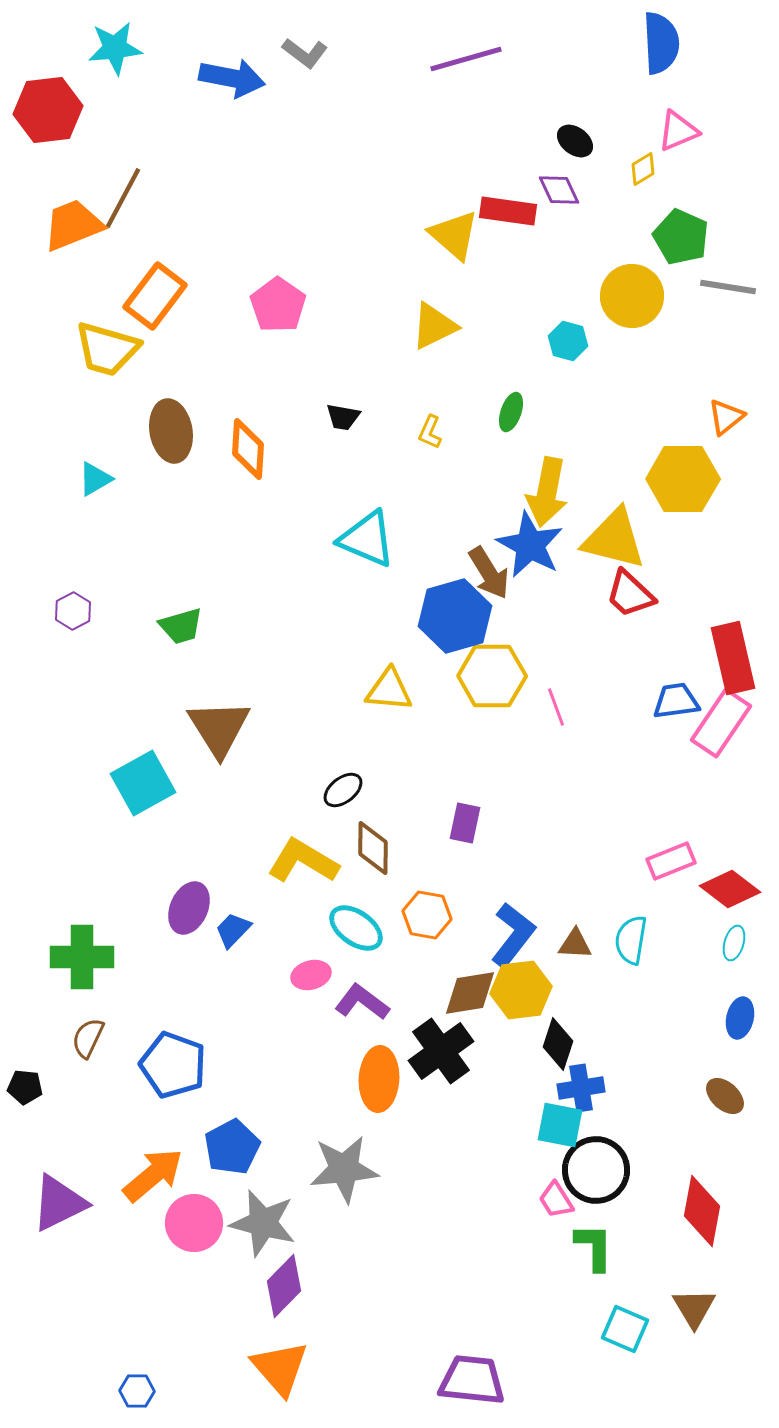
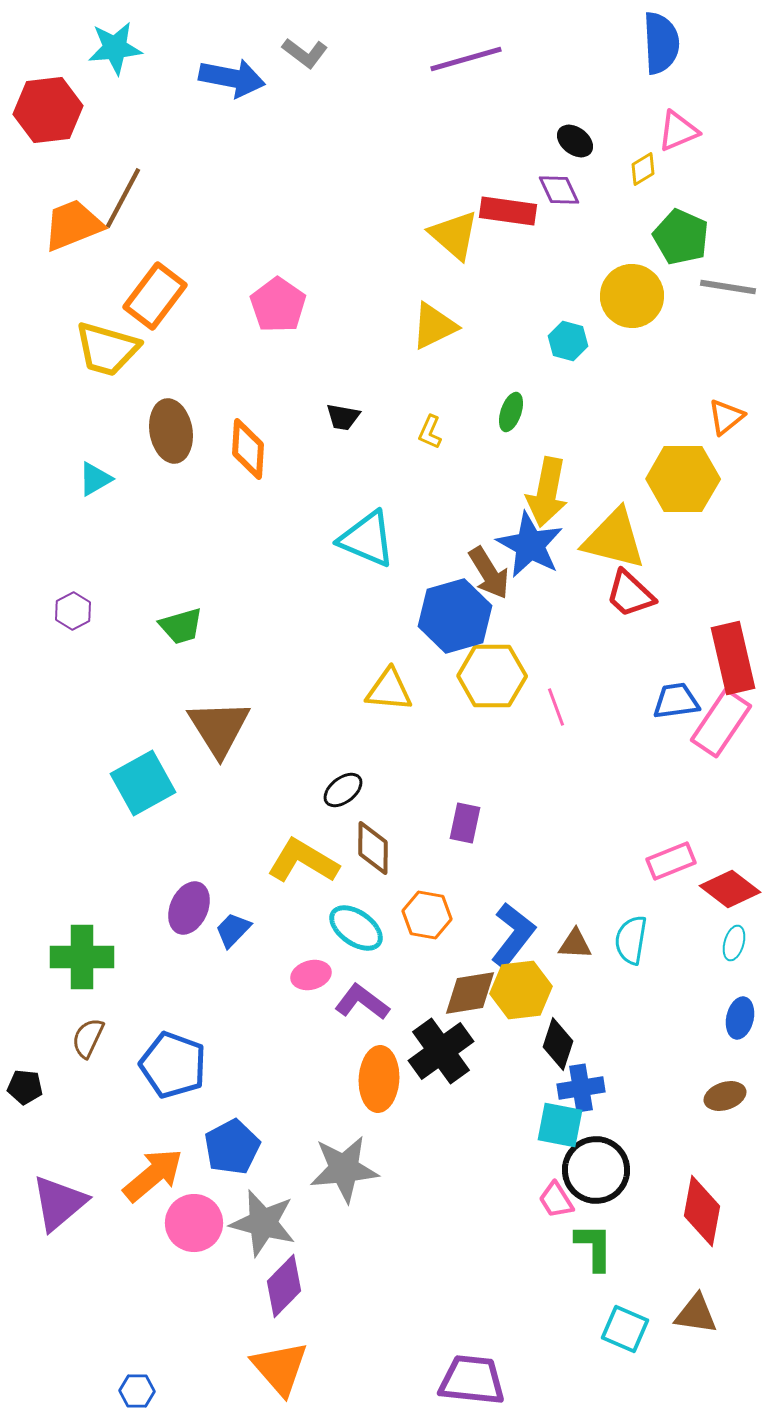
brown ellipse at (725, 1096): rotated 60 degrees counterclockwise
purple triangle at (59, 1203): rotated 14 degrees counterclockwise
brown triangle at (694, 1308): moved 2 px right, 6 px down; rotated 51 degrees counterclockwise
